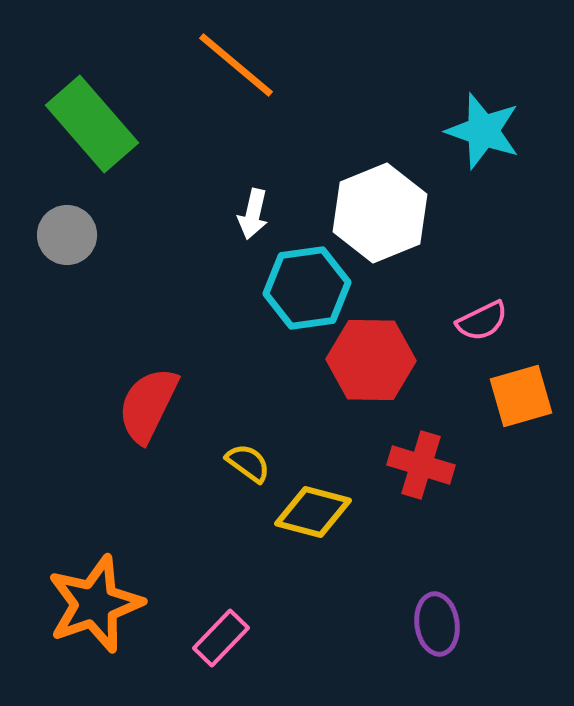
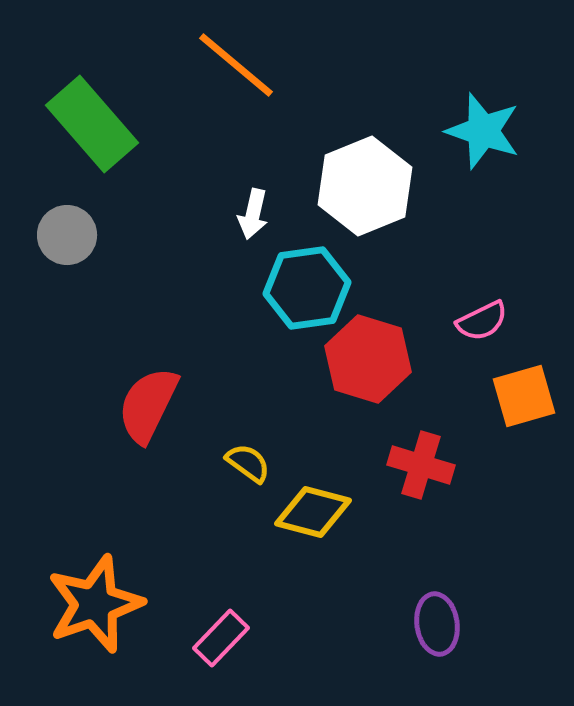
white hexagon: moved 15 px left, 27 px up
red hexagon: moved 3 px left, 1 px up; rotated 16 degrees clockwise
orange square: moved 3 px right
